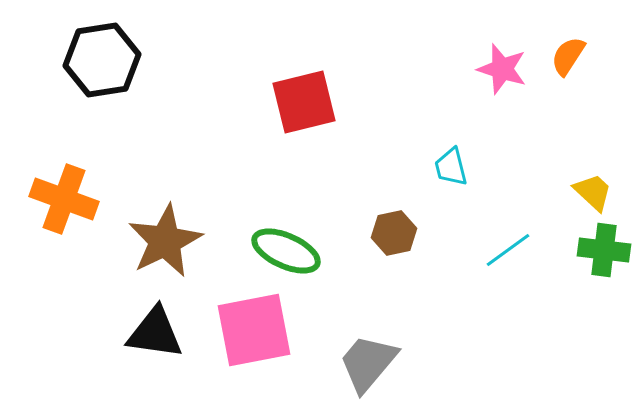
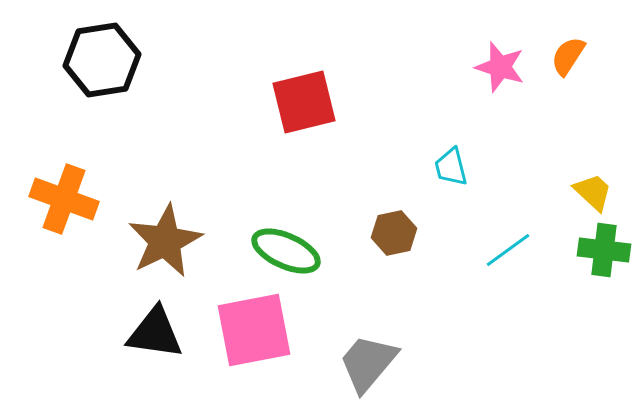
pink star: moved 2 px left, 2 px up
